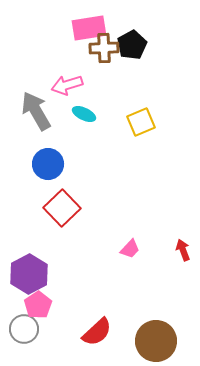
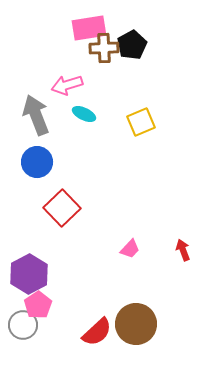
gray arrow: moved 4 px down; rotated 9 degrees clockwise
blue circle: moved 11 px left, 2 px up
gray circle: moved 1 px left, 4 px up
brown circle: moved 20 px left, 17 px up
